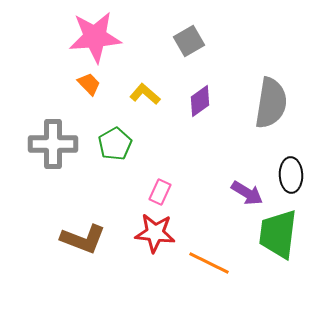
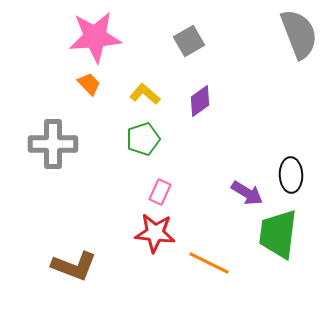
gray semicircle: moved 28 px right, 69 px up; rotated 30 degrees counterclockwise
green pentagon: moved 28 px right, 5 px up; rotated 12 degrees clockwise
brown L-shape: moved 9 px left, 27 px down
